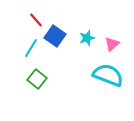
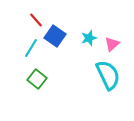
cyan star: moved 2 px right
cyan semicircle: rotated 44 degrees clockwise
